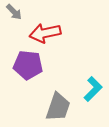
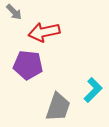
red arrow: moved 1 px left, 1 px up
cyan L-shape: moved 1 px down
